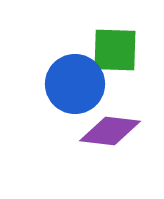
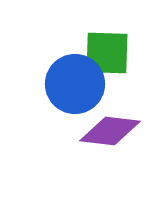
green square: moved 8 px left, 3 px down
